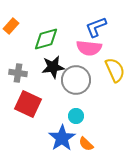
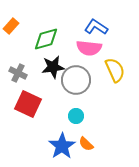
blue L-shape: rotated 55 degrees clockwise
gray cross: rotated 18 degrees clockwise
blue star: moved 8 px down
